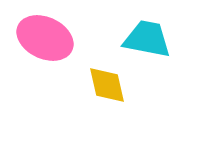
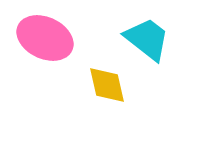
cyan trapezoid: rotated 27 degrees clockwise
